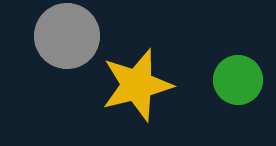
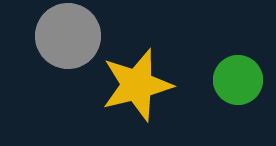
gray circle: moved 1 px right
